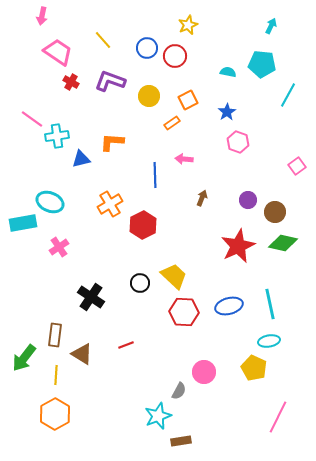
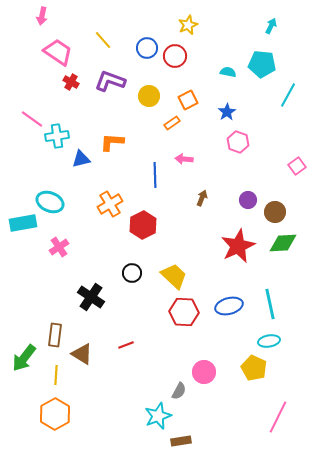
green diamond at (283, 243): rotated 16 degrees counterclockwise
black circle at (140, 283): moved 8 px left, 10 px up
